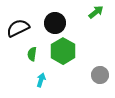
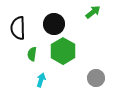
green arrow: moved 3 px left
black circle: moved 1 px left, 1 px down
black semicircle: rotated 65 degrees counterclockwise
gray circle: moved 4 px left, 3 px down
